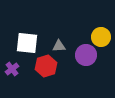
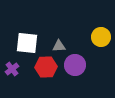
purple circle: moved 11 px left, 10 px down
red hexagon: moved 1 px down; rotated 15 degrees clockwise
